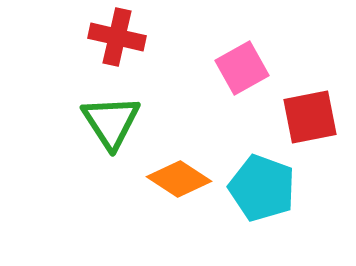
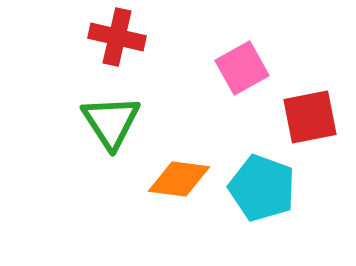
orange diamond: rotated 26 degrees counterclockwise
